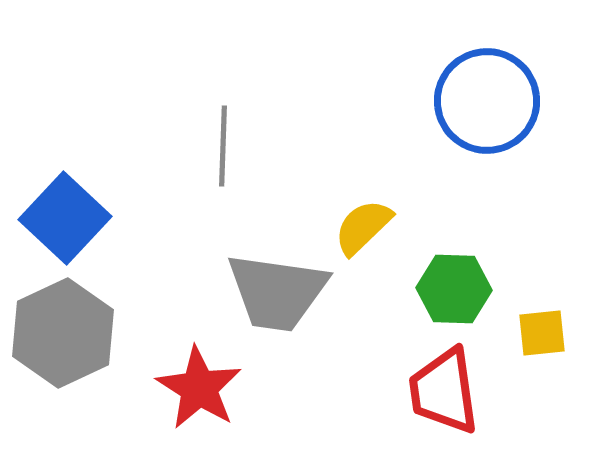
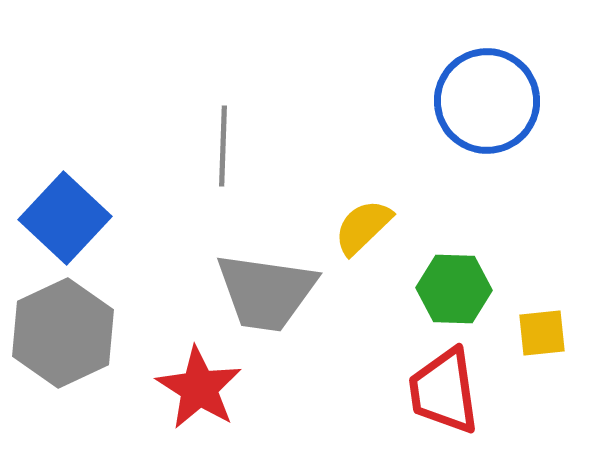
gray trapezoid: moved 11 px left
